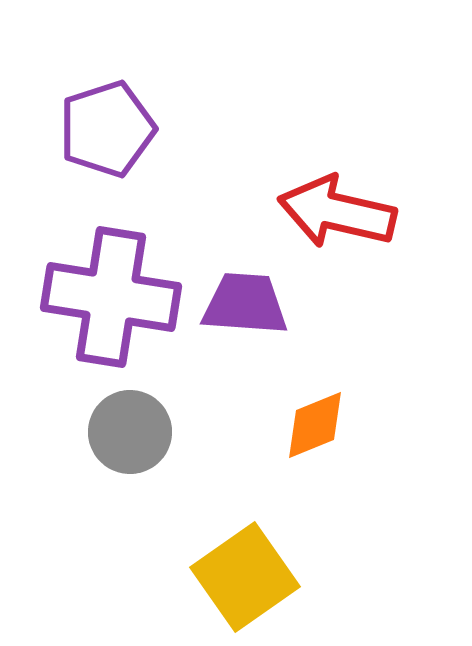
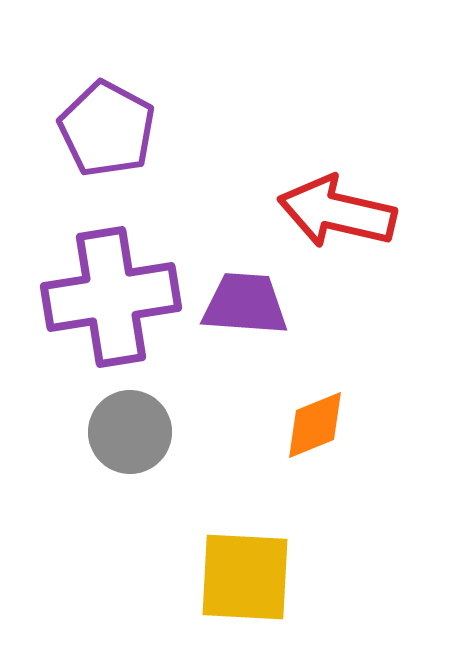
purple pentagon: rotated 26 degrees counterclockwise
purple cross: rotated 18 degrees counterclockwise
yellow square: rotated 38 degrees clockwise
